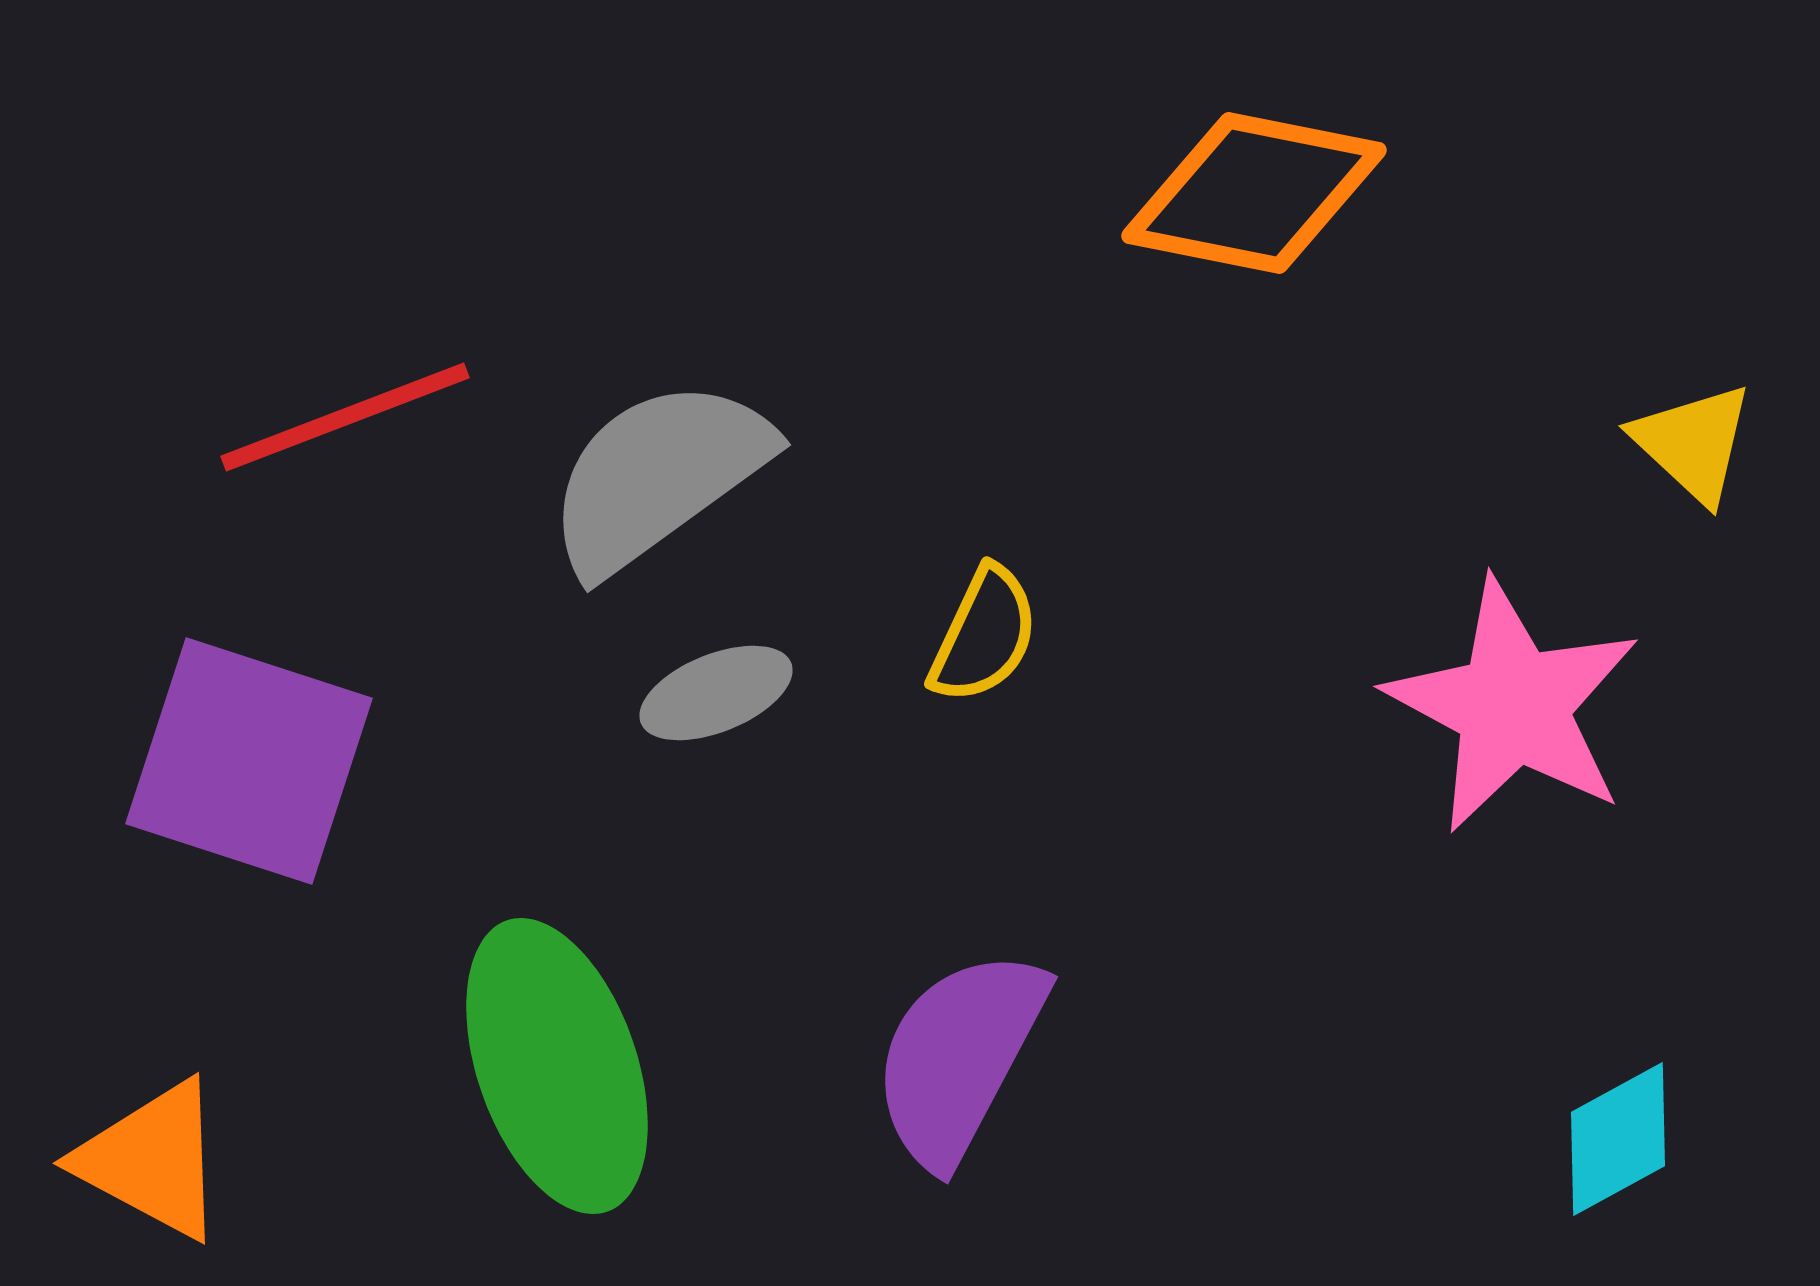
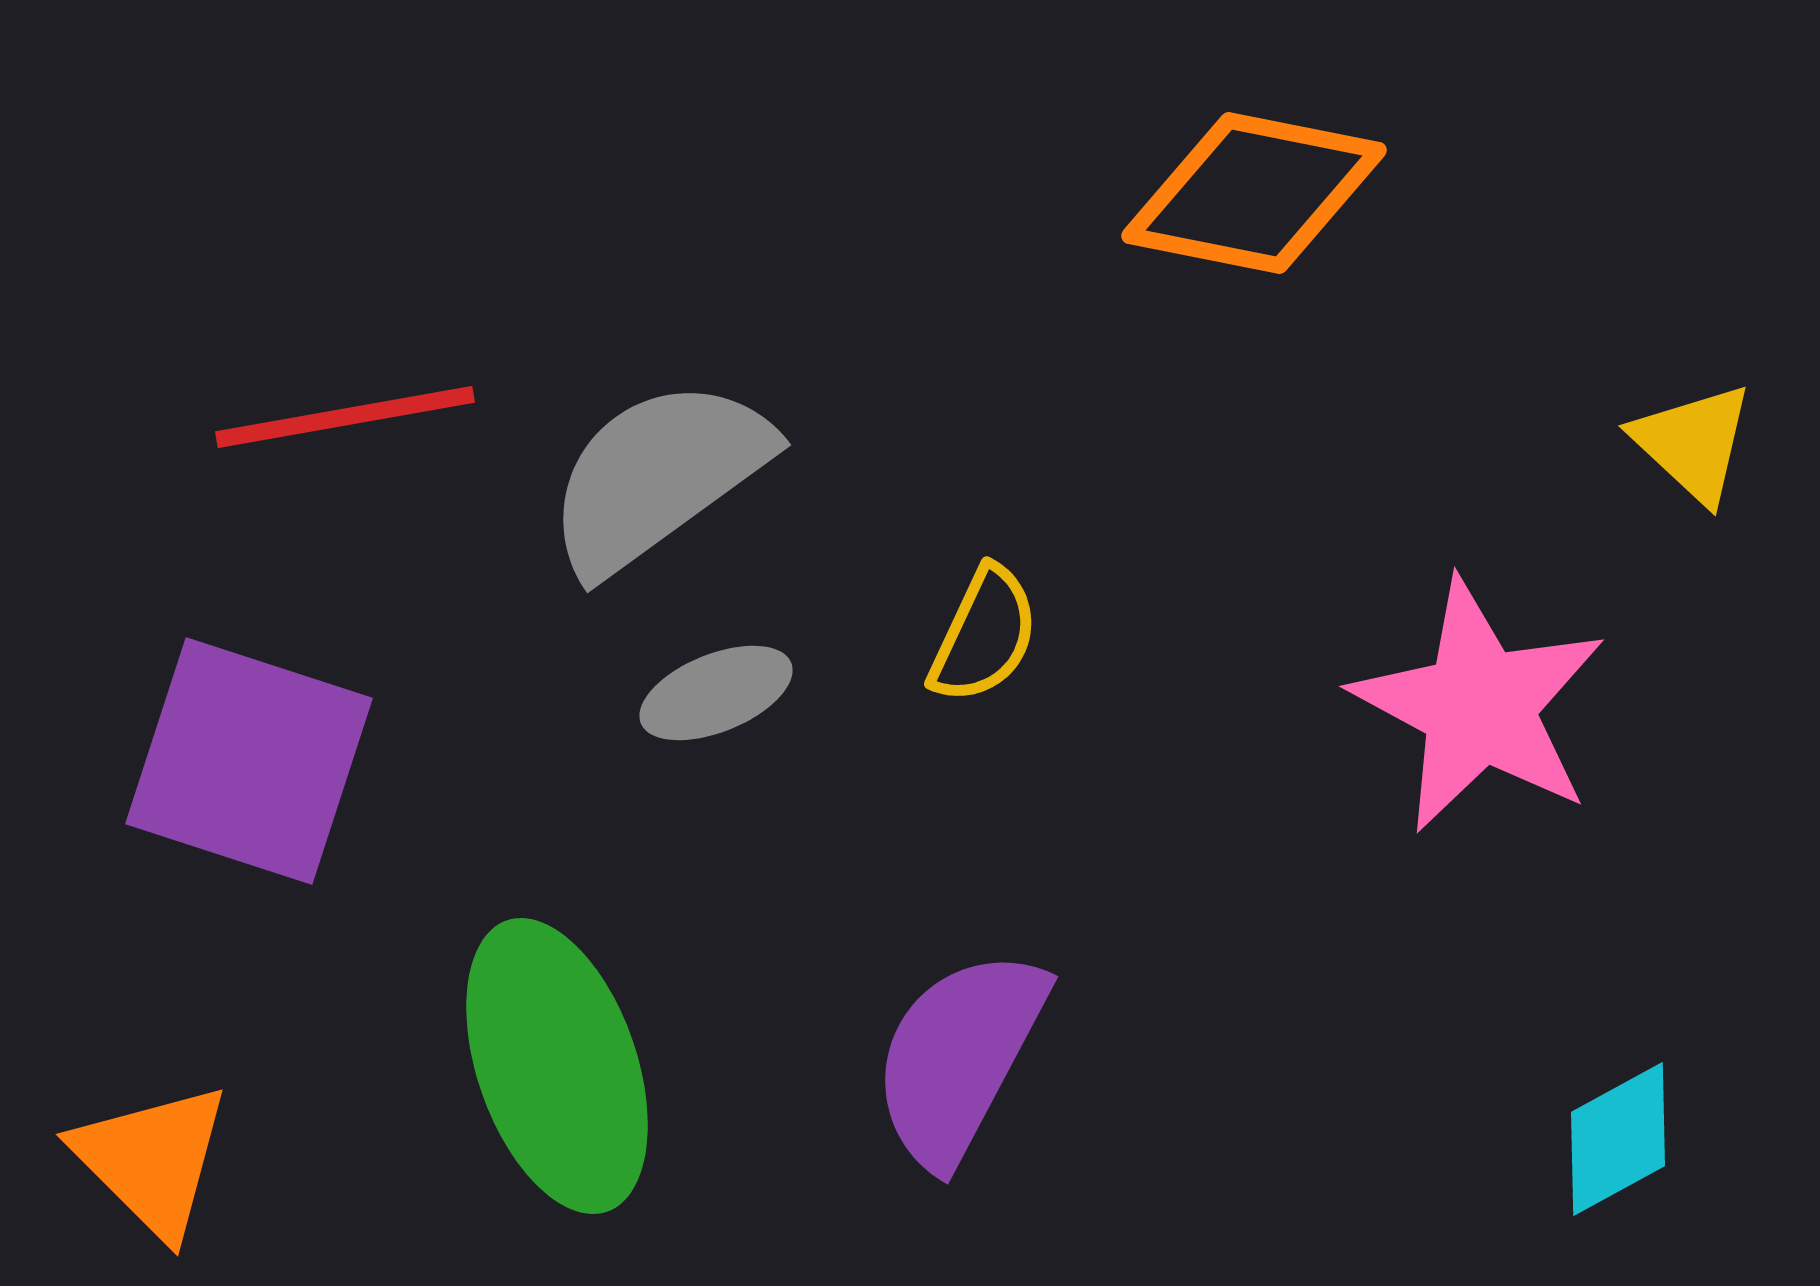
red line: rotated 11 degrees clockwise
pink star: moved 34 px left
orange triangle: rotated 17 degrees clockwise
